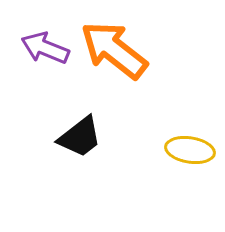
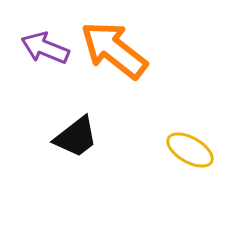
black trapezoid: moved 4 px left
yellow ellipse: rotated 21 degrees clockwise
